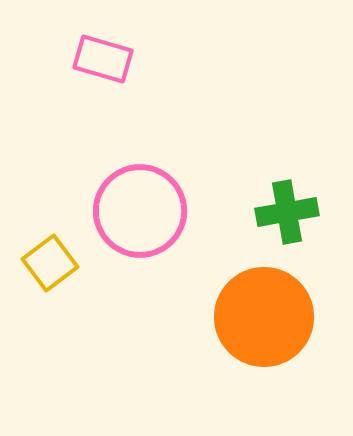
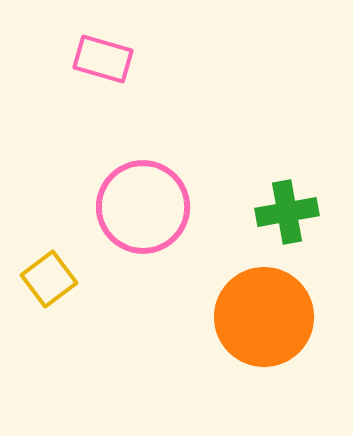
pink circle: moved 3 px right, 4 px up
yellow square: moved 1 px left, 16 px down
